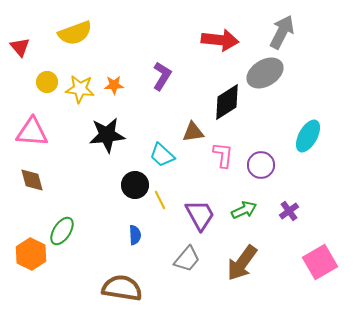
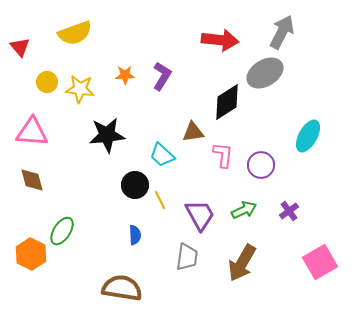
orange star: moved 11 px right, 10 px up
gray trapezoid: moved 2 px up; rotated 32 degrees counterclockwise
brown arrow: rotated 6 degrees counterclockwise
